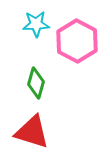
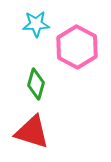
pink hexagon: moved 6 px down
green diamond: moved 1 px down
